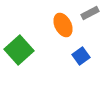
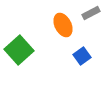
gray rectangle: moved 1 px right
blue square: moved 1 px right
